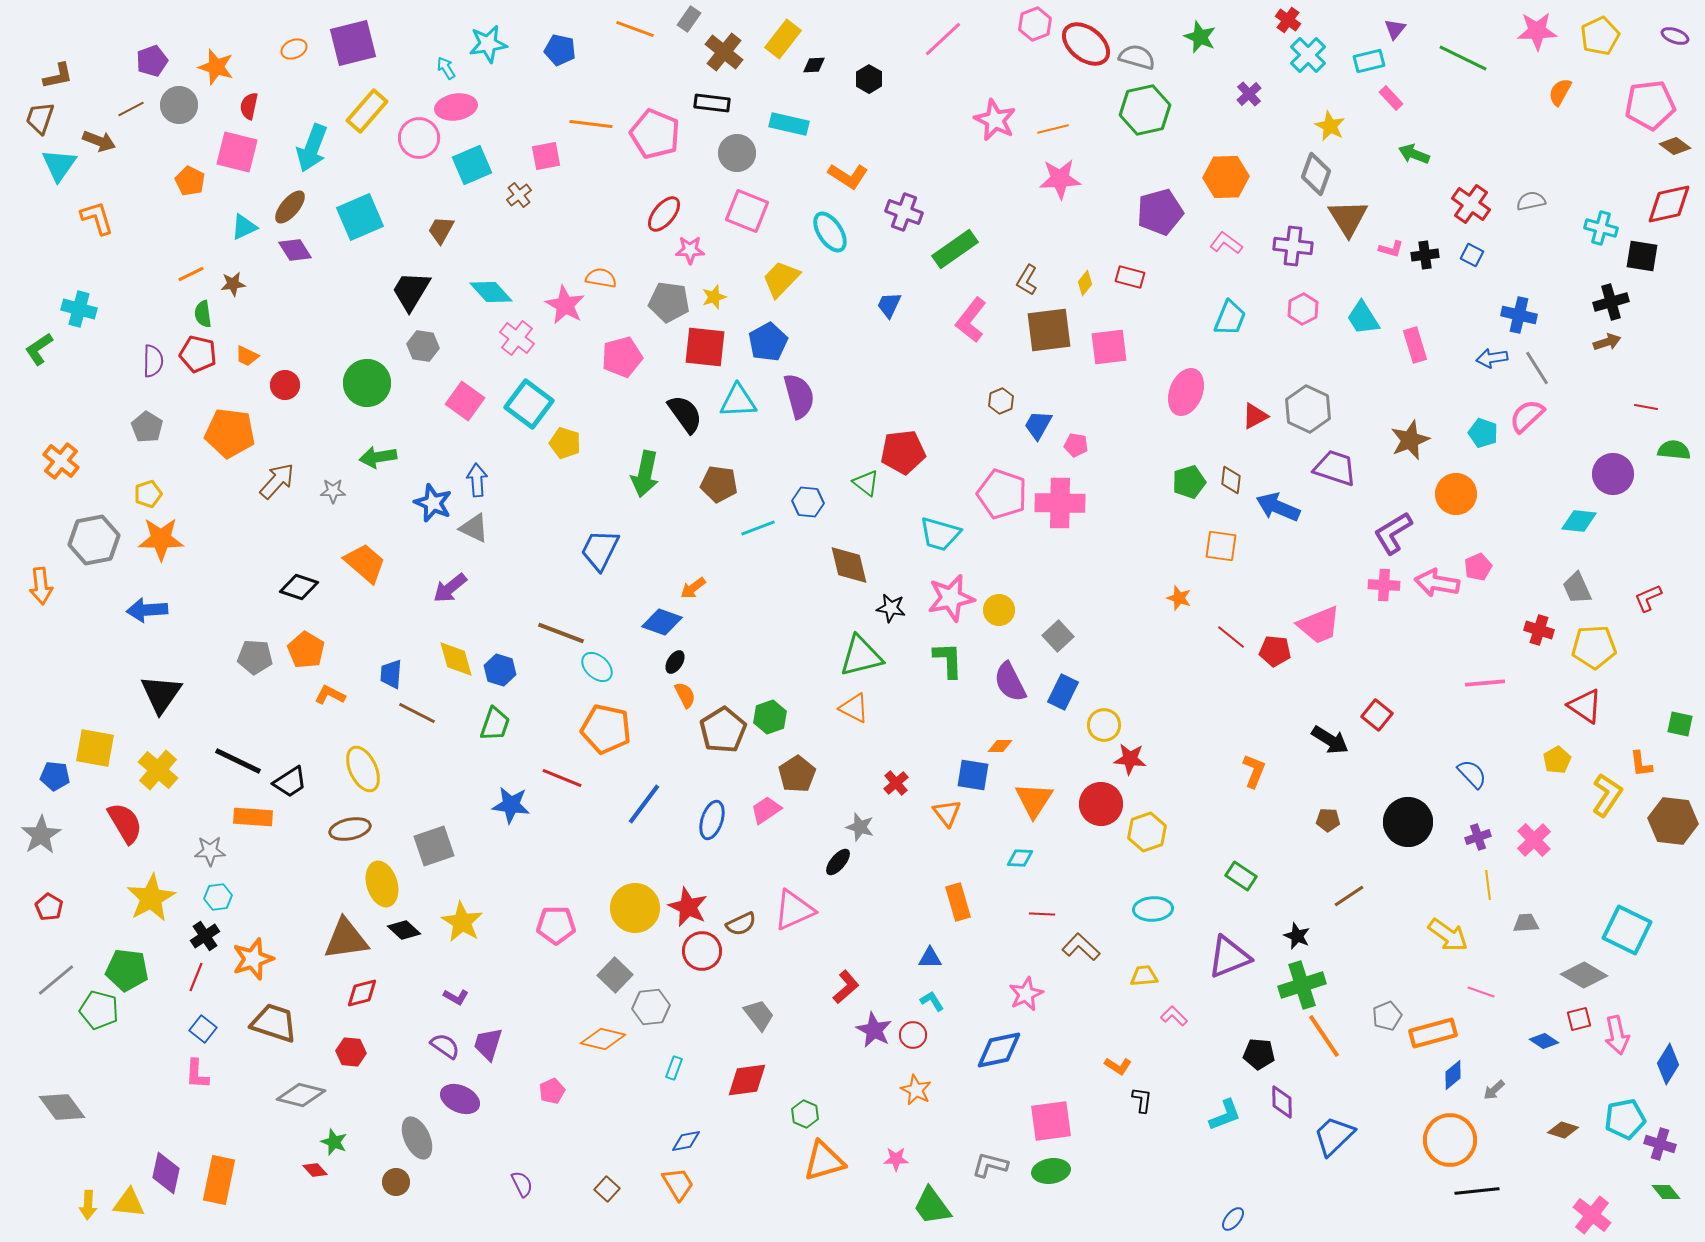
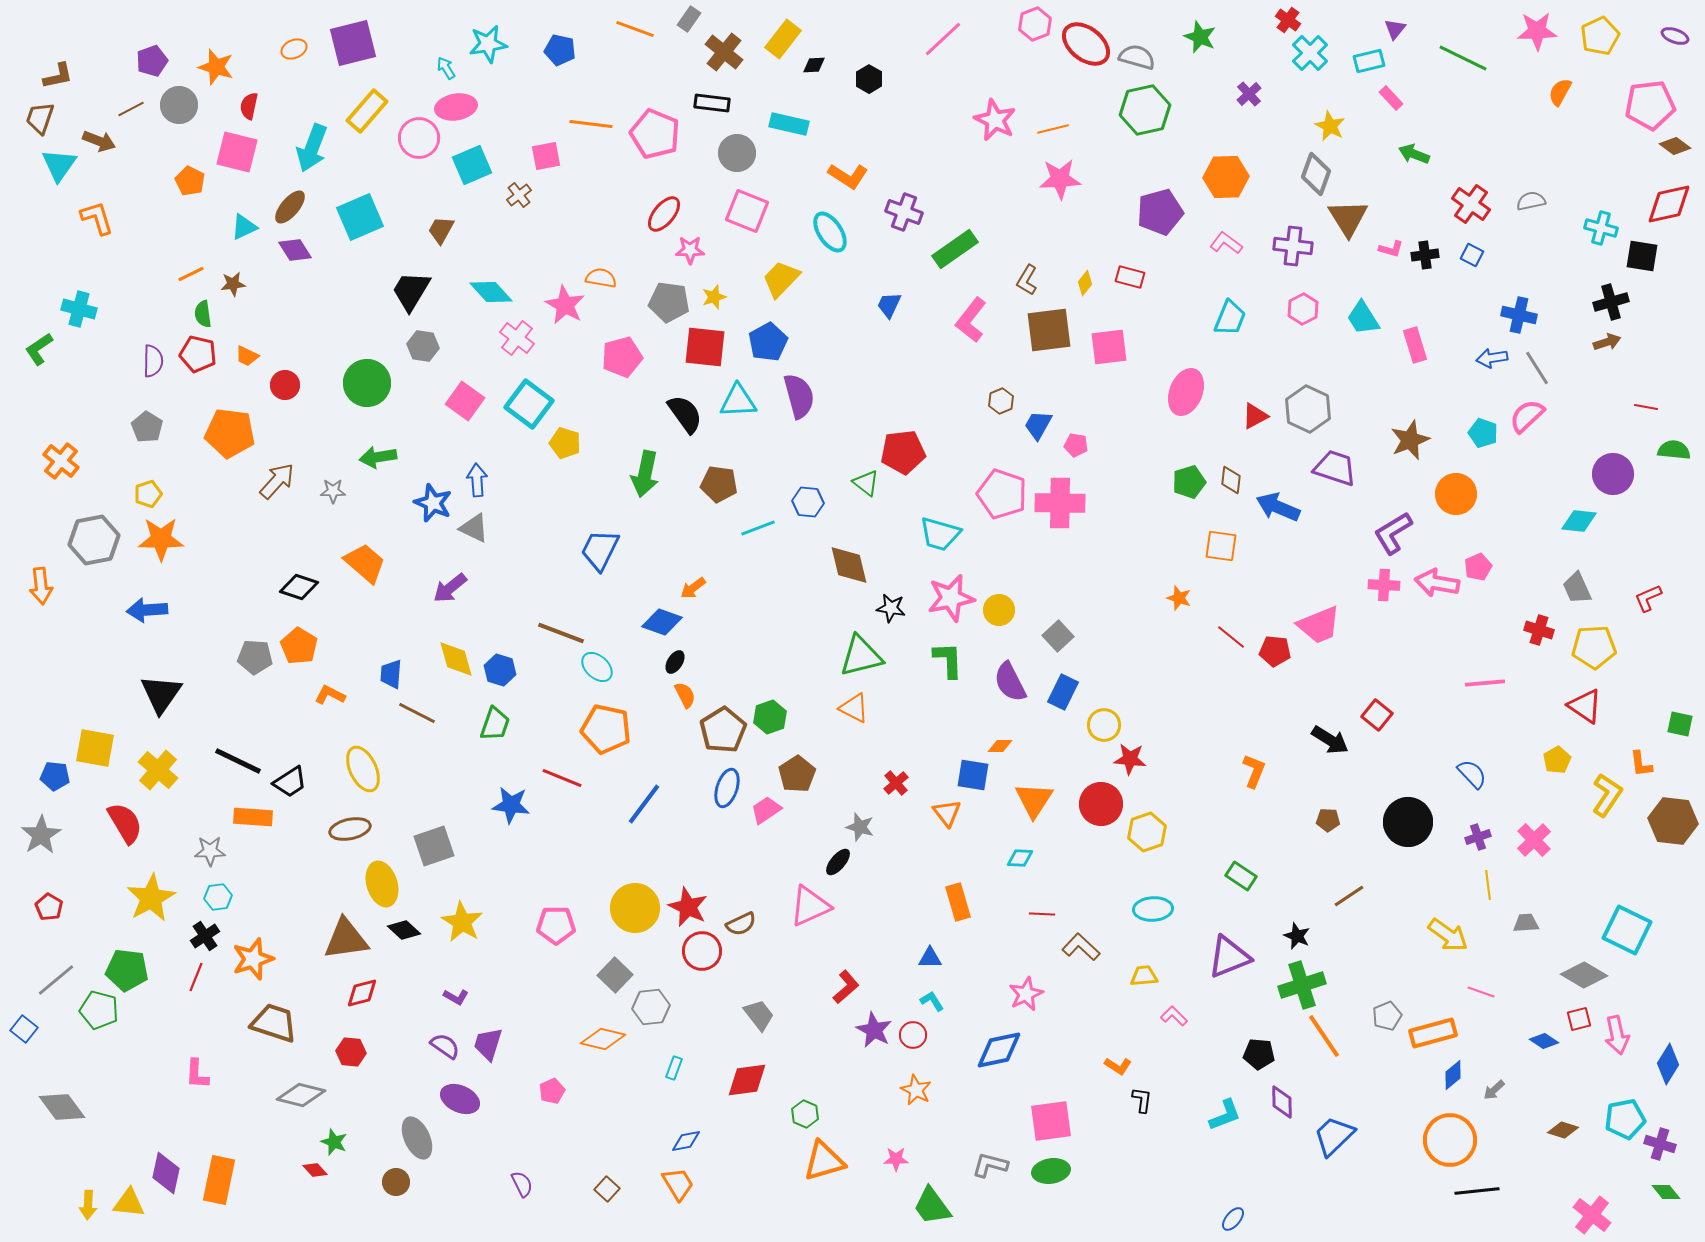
cyan cross at (1308, 55): moved 2 px right, 2 px up
orange pentagon at (306, 650): moved 7 px left, 4 px up
blue ellipse at (712, 820): moved 15 px right, 32 px up
pink triangle at (794, 910): moved 16 px right, 4 px up
blue square at (203, 1029): moved 179 px left
